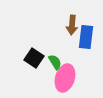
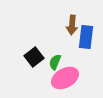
black square: moved 1 px up; rotated 18 degrees clockwise
green semicircle: rotated 126 degrees counterclockwise
pink ellipse: rotated 44 degrees clockwise
